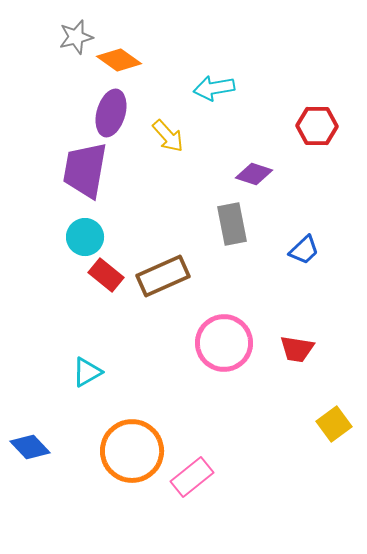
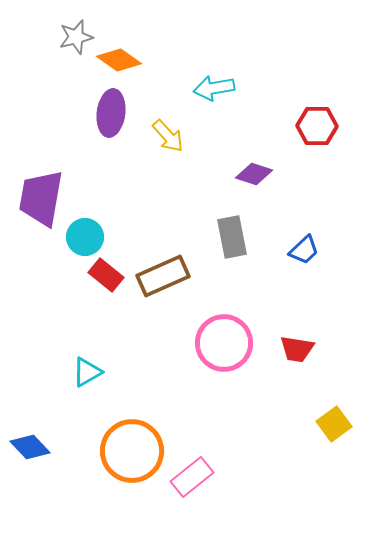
purple ellipse: rotated 9 degrees counterclockwise
purple trapezoid: moved 44 px left, 28 px down
gray rectangle: moved 13 px down
